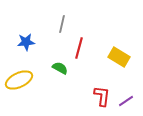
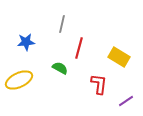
red L-shape: moved 3 px left, 12 px up
